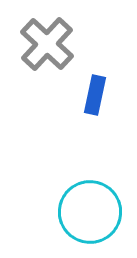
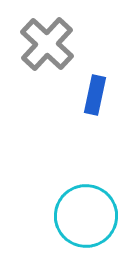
cyan circle: moved 4 px left, 4 px down
